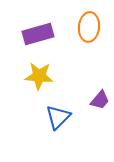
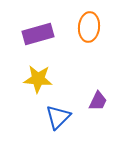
yellow star: moved 1 px left, 3 px down
purple trapezoid: moved 2 px left, 1 px down; rotated 15 degrees counterclockwise
